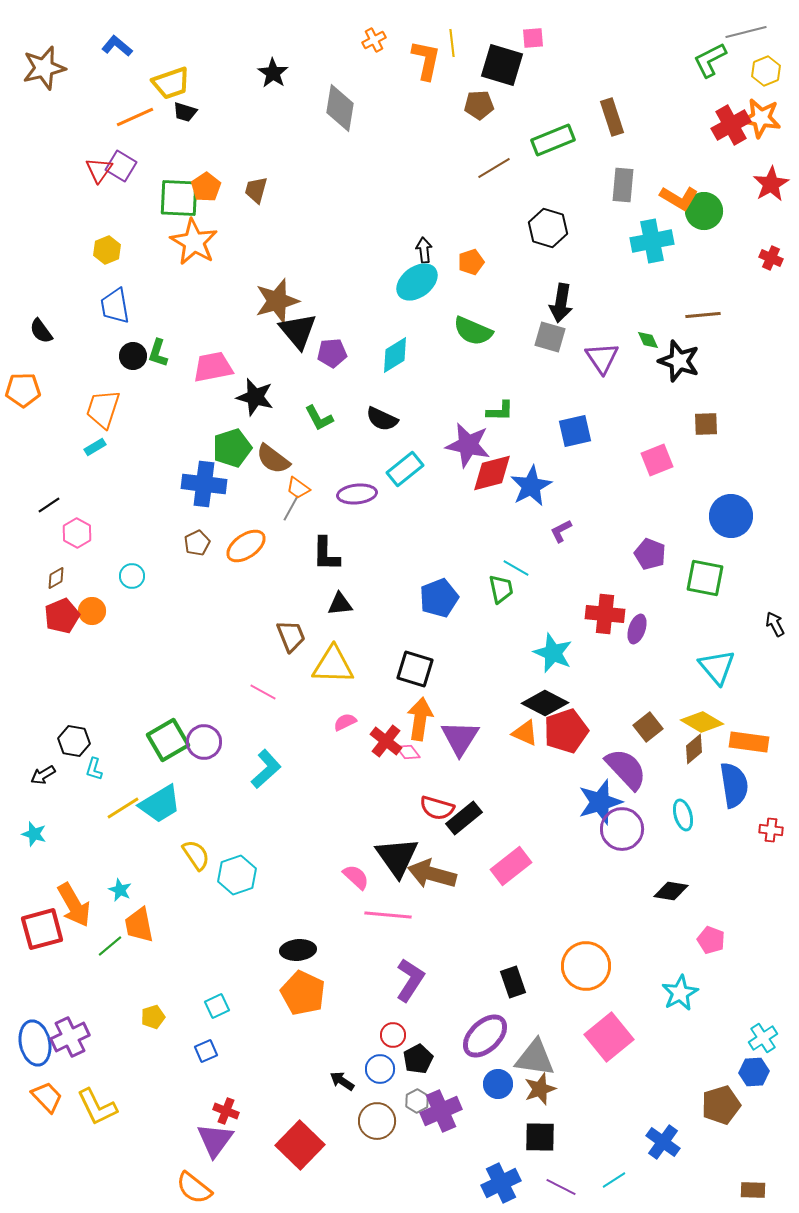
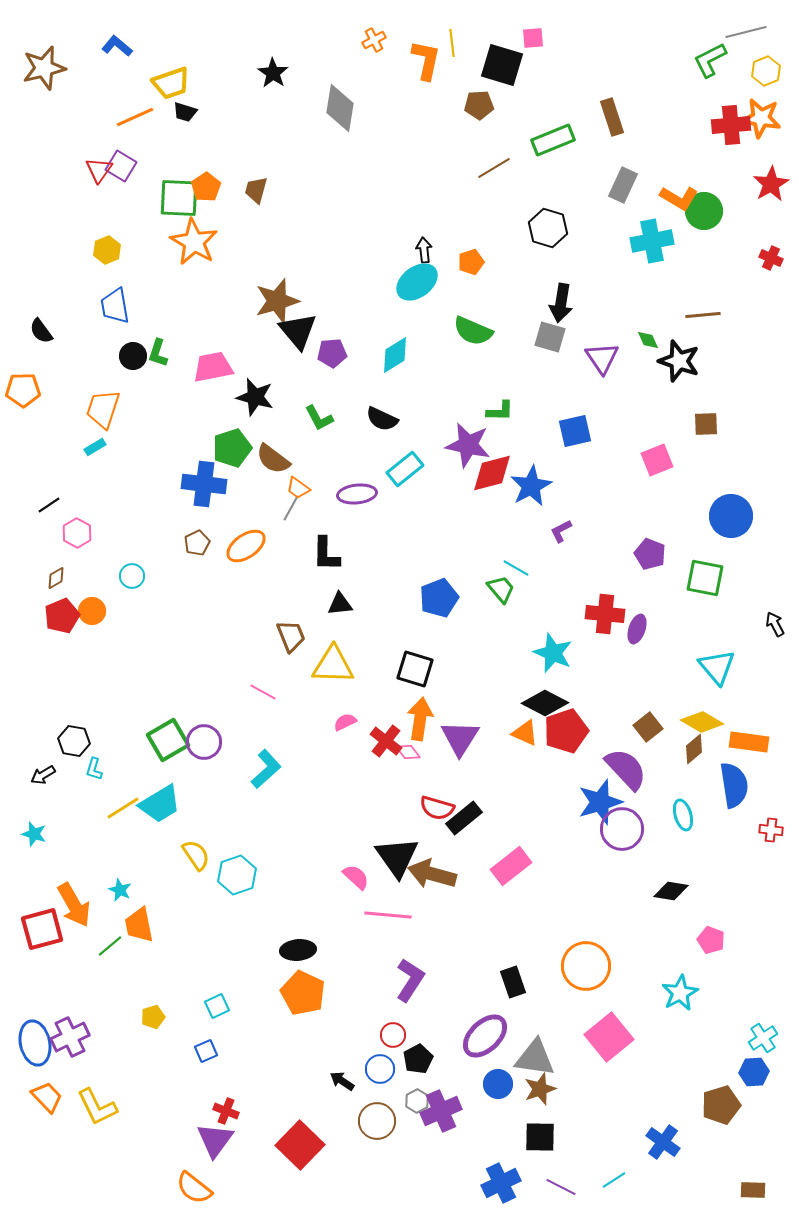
red cross at (731, 125): rotated 24 degrees clockwise
gray rectangle at (623, 185): rotated 20 degrees clockwise
green trapezoid at (501, 589): rotated 28 degrees counterclockwise
